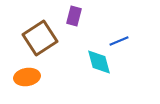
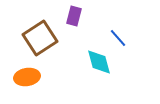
blue line: moved 1 px left, 3 px up; rotated 72 degrees clockwise
